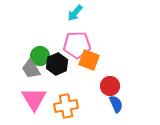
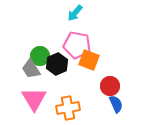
pink pentagon: rotated 12 degrees clockwise
orange cross: moved 2 px right, 2 px down
